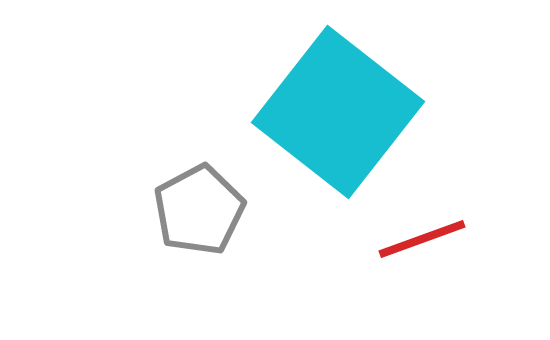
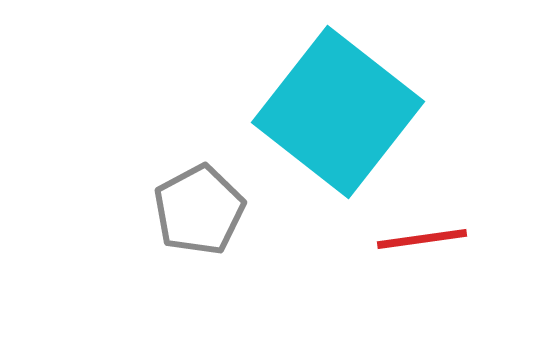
red line: rotated 12 degrees clockwise
